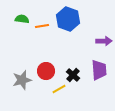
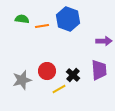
red circle: moved 1 px right
